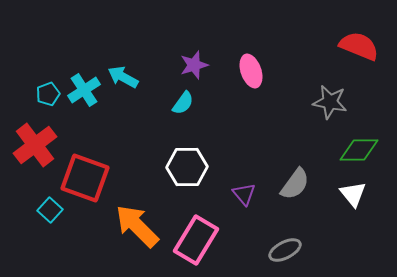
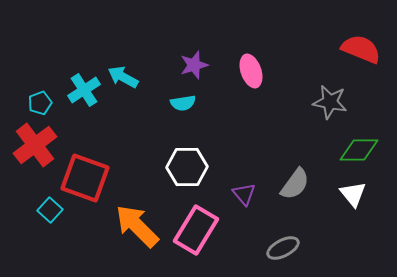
red semicircle: moved 2 px right, 3 px down
cyan pentagon: moved 8 px left, 9 px down
cyan semicircle: rotated 45 degrees clockwise
pink rectangle: moved 10 px up
gray ellipse: moved 2 px left, 2 px up
